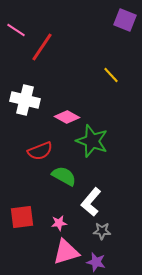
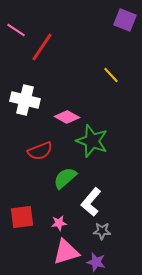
green semicircle: moved 1 px right, 2 px down; rotated 70 degrees counterclockwise
